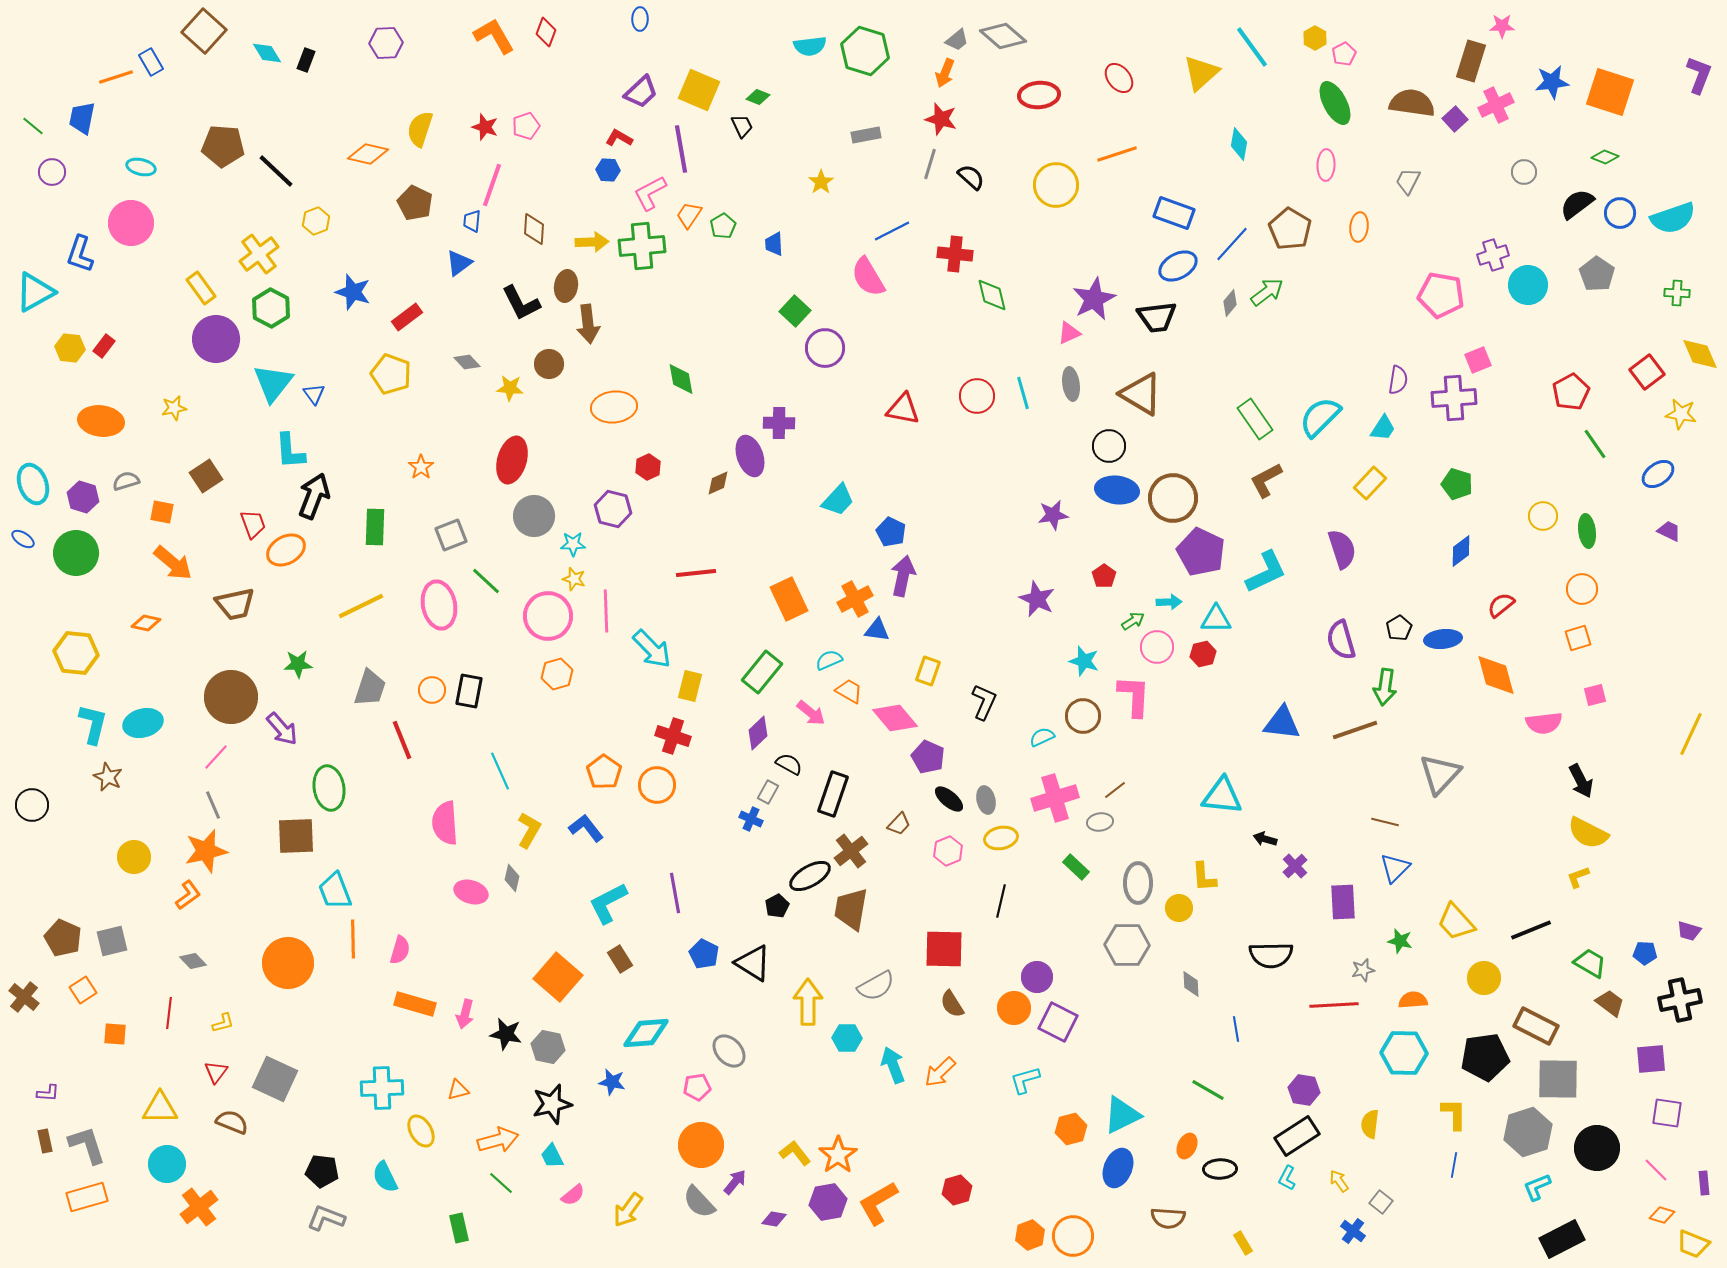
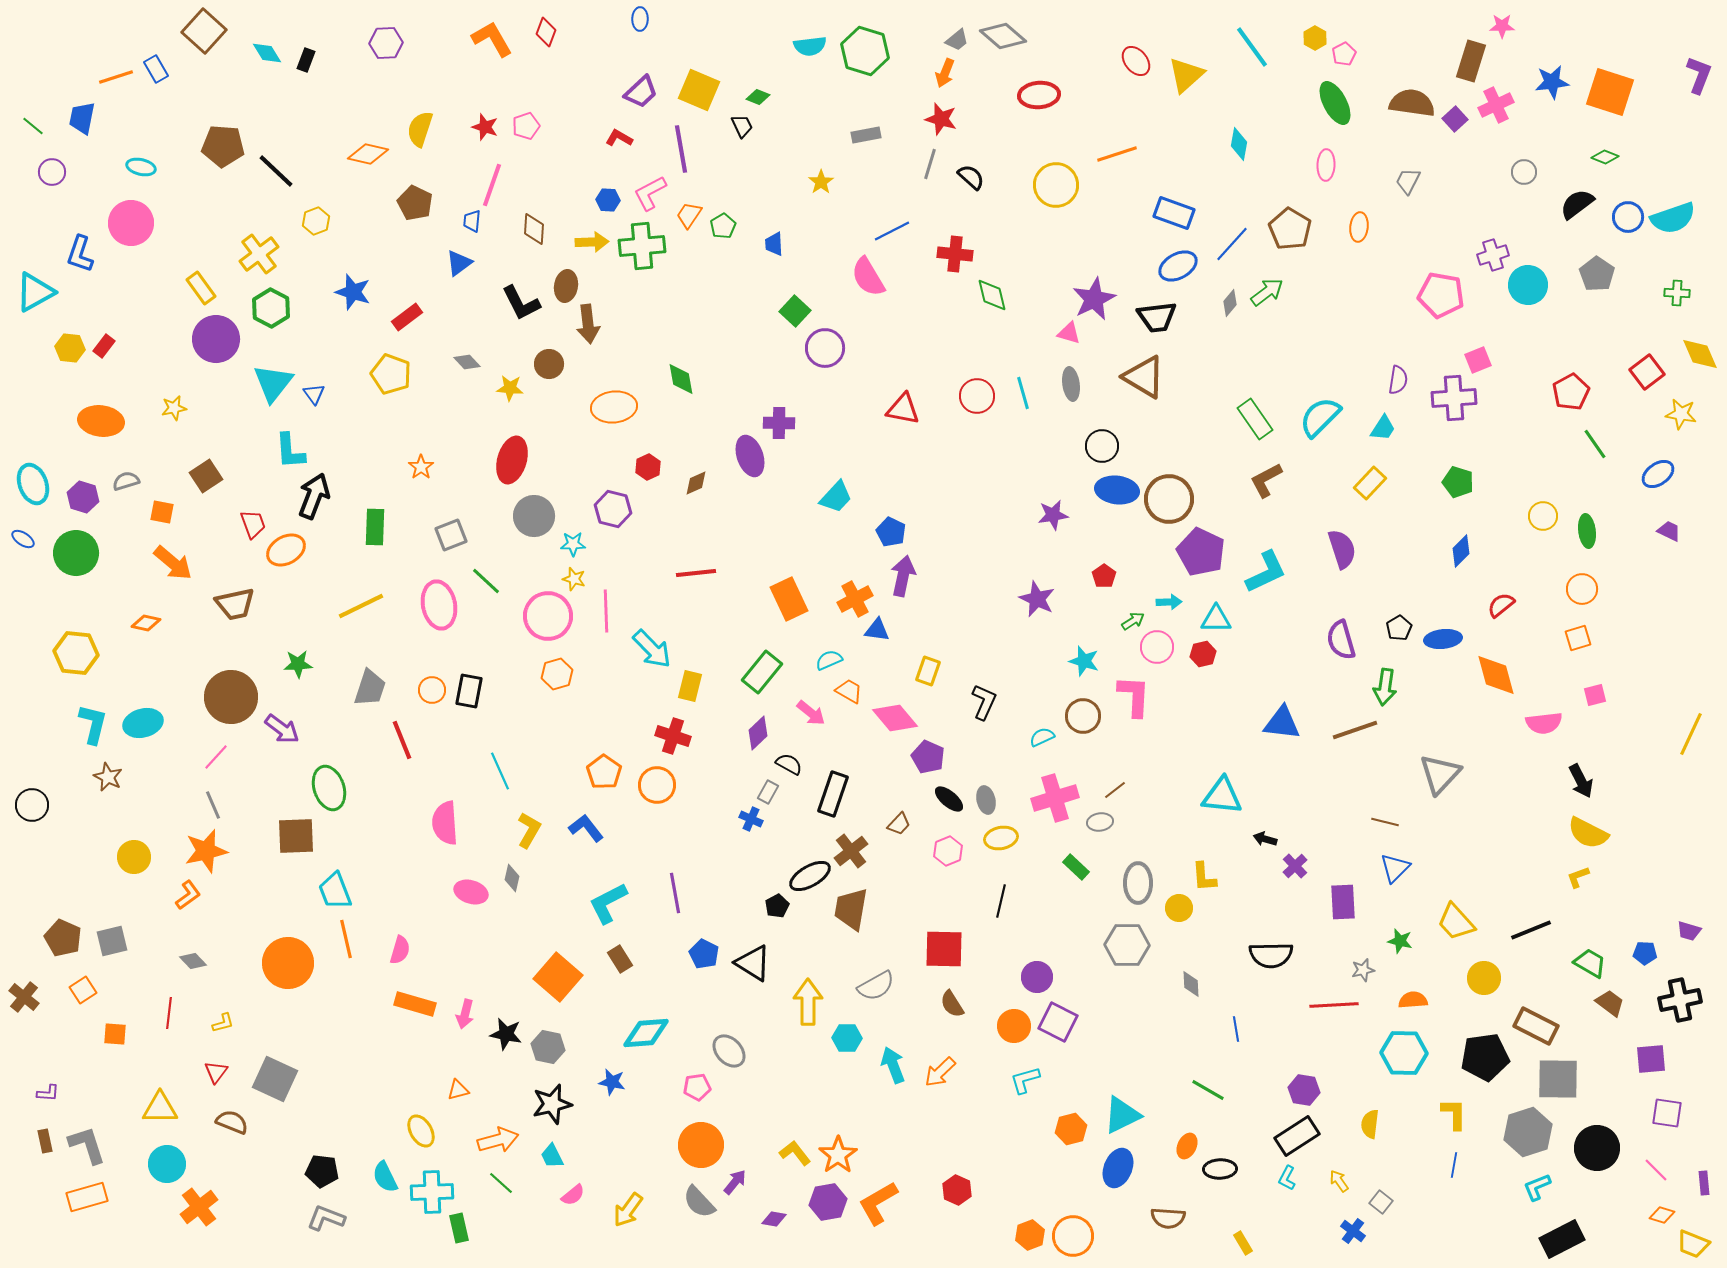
orange L-shape at (494, 36): moved 2 px left, 3 px down
blue rectangle at (151, 62): moved 5 px right, 7 px down
yellow triangle at (1201, 73): moved 15 px left, 2 px down
red ellipse at (1119, 78): moved 17 px right, 17 px up
blue hexagon at (608, 170): moved 30 px down
blue circle at (1620, 213): moved 8 px right, 4 px down
pink triangle at (1069, 333): rotated 40 degrees clockwise
brown triangle at (1141, 394): moved 3 px right, 17 px up
black circle at (1109, 446): moved 7 px left
brown diamond at (718, 483): moved 22 px left
green pentagon at (1457, 484): moved 1 px right, 2 px up
brown circle at (1173, 498): moved 4 px left, 1 px down
cyan trapezoid at (838, 500): moved 2 px left, 3 px up
blue diamond at (1461, 551): rotated 8 degrees counterclockwise
purple arrow at (282, 729): rotated 12 degrees counterclockwise
green ellipse at (329, 788): rotated 9 degrees counterclockwise
orange line at (353, 939): moved 7 px left; rotated 12 degrees counterclockwise
orange circle at (1014, 1008): moved 18 px down
cyan cross at (382, 1088): moved 50 px right, 104 px down
red hexagon at (957, 1190): rotated 20 degrees counterclockwise
